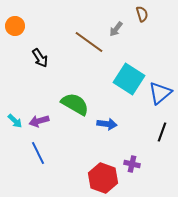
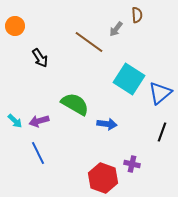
brown semicircle: moved 5 px left, 1 px down; rotated 14 degrees clockwise
